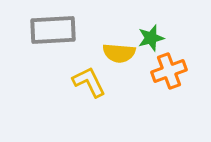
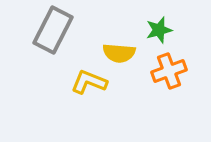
gray rectangle: rotated 60 degrees counterclockwise
green star: moved 8 px right, 8 px up
yellow L-shape: rotated 42 degrees counterclockwise
